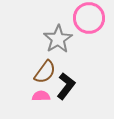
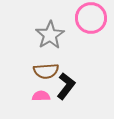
pink circle: moved 2 px right
gray star: moved 8 px left, 4 px up
brown semicircle: moved 1 px right, 1 px up; rotated 50 degrees clockwise
